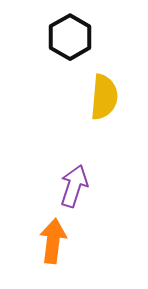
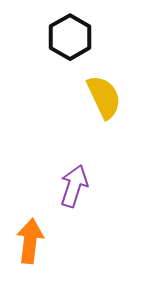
yellow semicircle: rotated 30 degrees counterclockwise
orange arrow: moved 23 px left
